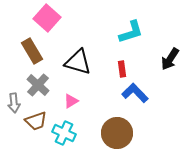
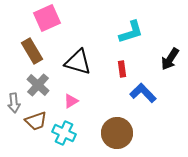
pink square: rotated 24 degrees clockwise
blue L-shape: moved 8 px right
